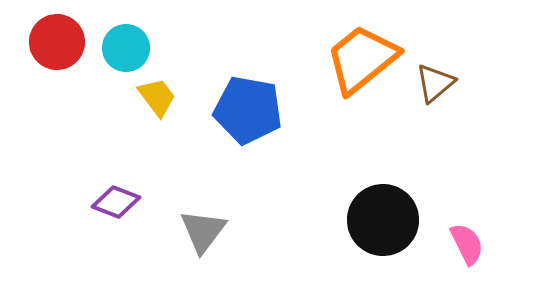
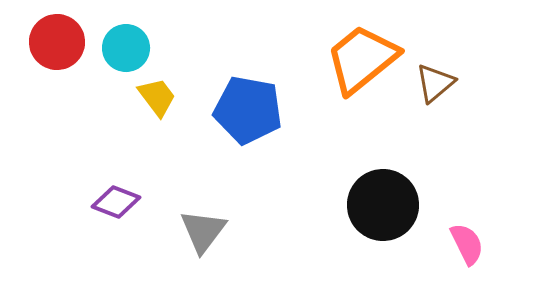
black circle: moved 15 px up
